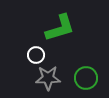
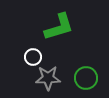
green L-shape: moved 1 px left, 1 px up
white circle: moved 3 px left, 2 px down
